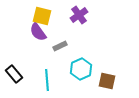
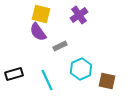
yellow square: moved 1 px left, 2 px up
black rectangle: rotated 66 degrees counterclockwise
cyan line: rotated 20 degrees counterclockwise
